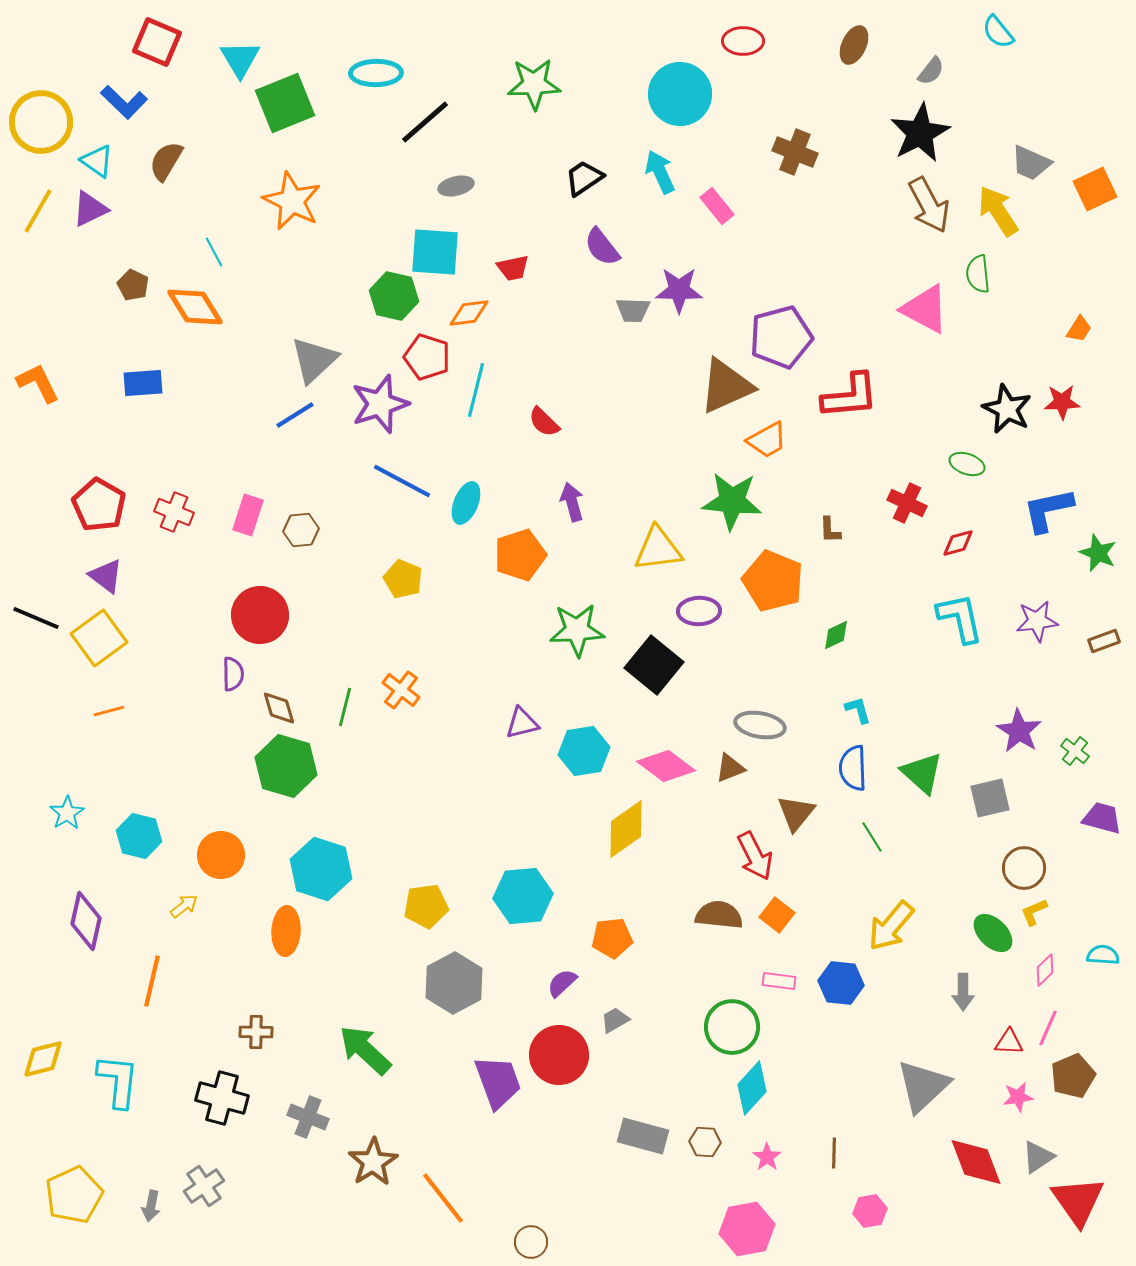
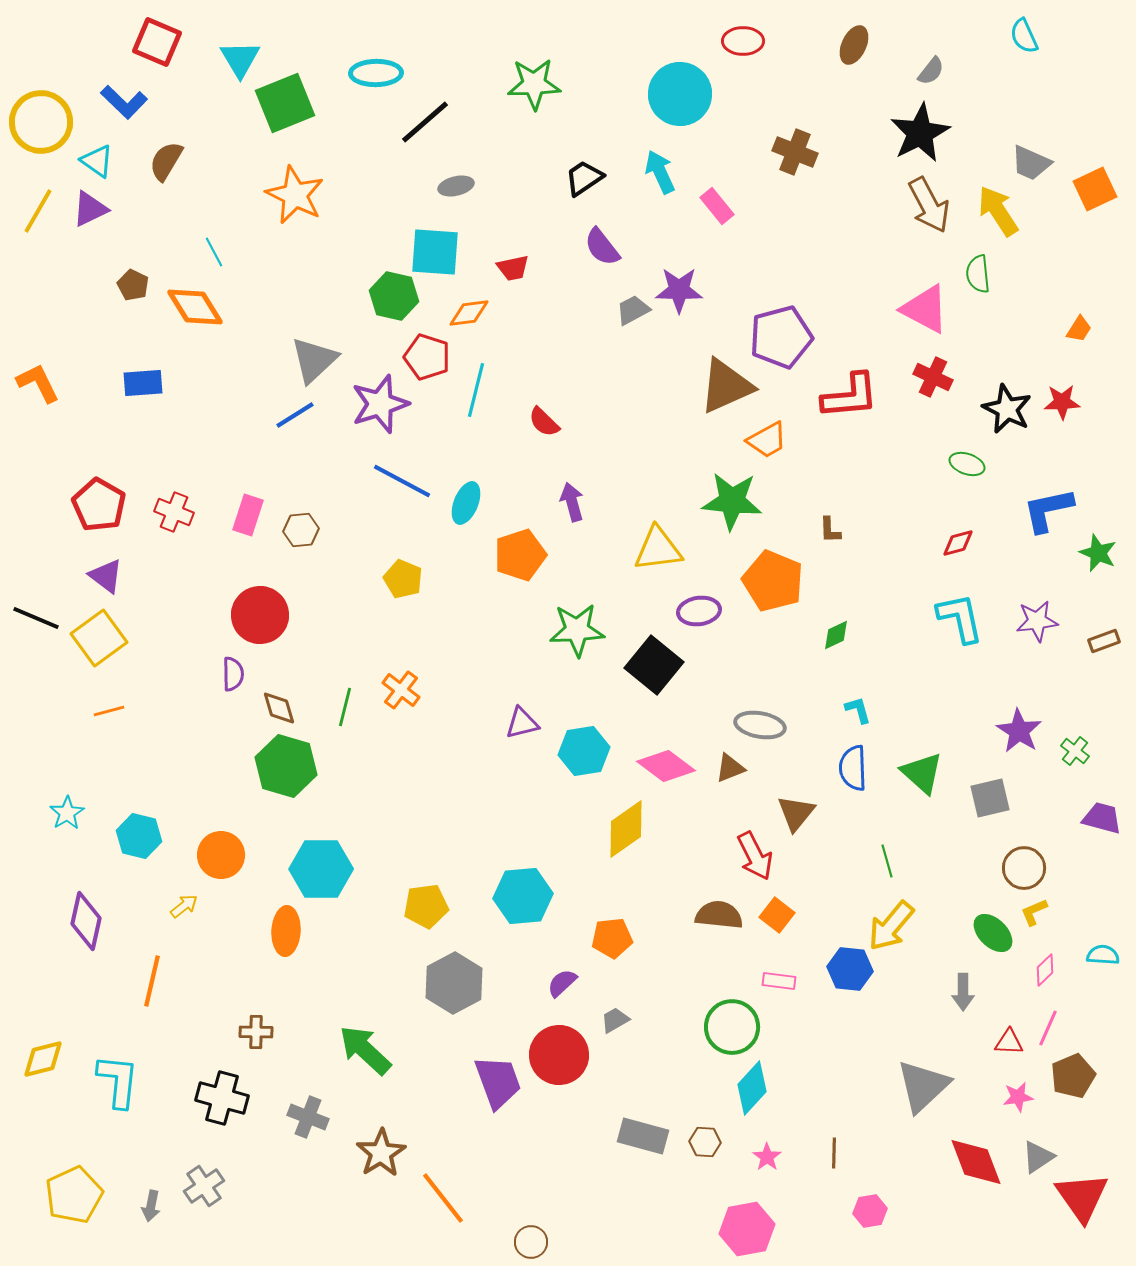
cyan semicircle at (998, 32): moved 26 px right, 4 px down; rotated 15 degrees clockwise
orange star at (292, 201): moved 3 px right, 6 px up
gray trapezoid at (633, 310): rotated 150 degrees clockwise
red cross at (907, 503): moved 26 px right, 126 px up
purple ellipse at (699, 611): rotated 6 degrees counterclockwise
green line at (872, 837): moved 15 px right, 24 px down; rotated 16 degrees clockwise
cyan hexagon at (321, 869): rotated 18 degrees counterclockwise
blue hexagon at (841, 983): moved 9 px right, 14 px up
brown star at (373, 1162): moved 8 px right, 9 px up
red triangle at (1078, 1201): moved 4 px right, 4 px up
